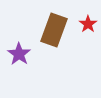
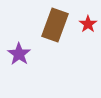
brown rectangle: moved 1 px right, 5 px up
